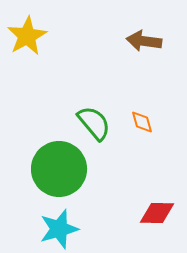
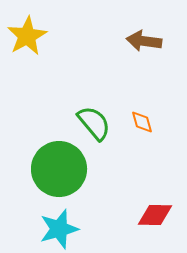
red diamond: moved 2 px left, 2 px down
